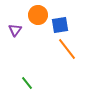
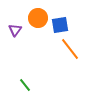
orange circle: moved 3 px down
orange line: moved 3 px right
green line: moved 2 px left, 2 px down
